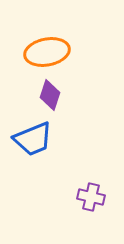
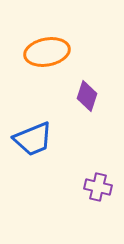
purple diamond: moved 37 px right, 1 px down
purple cross: moved 7 px right, 10 px up
